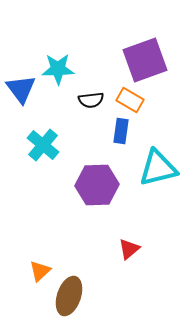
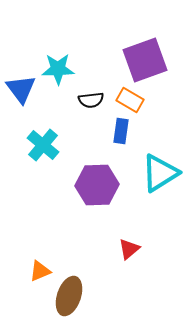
cyan triangle: moved 2 px right, 5 px down; rotated 18 degrees counterclockwise
orange triangle: rotated 20 degrees clockwise
